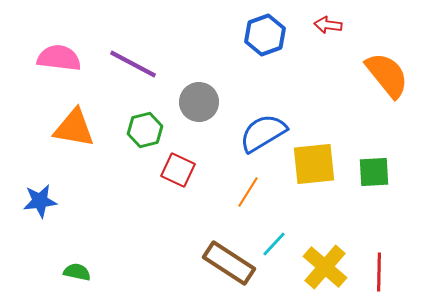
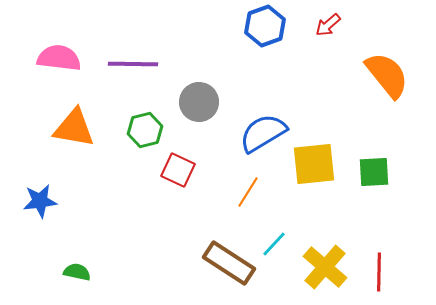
red arrow: rotated 48 degrees counterclockwise
blue hexagon: moved 9 px up
purple line: rotated 27 degrees counterclockwise
